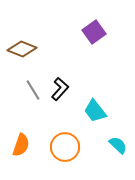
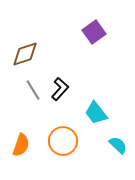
brown diamond: moved 3 px right, 5 px down; rotated 40 degrees counterclockwise
cyan trapezoid: moved 1 px right, 2 px down
orange circle: moved 2 px left, 6 px up
